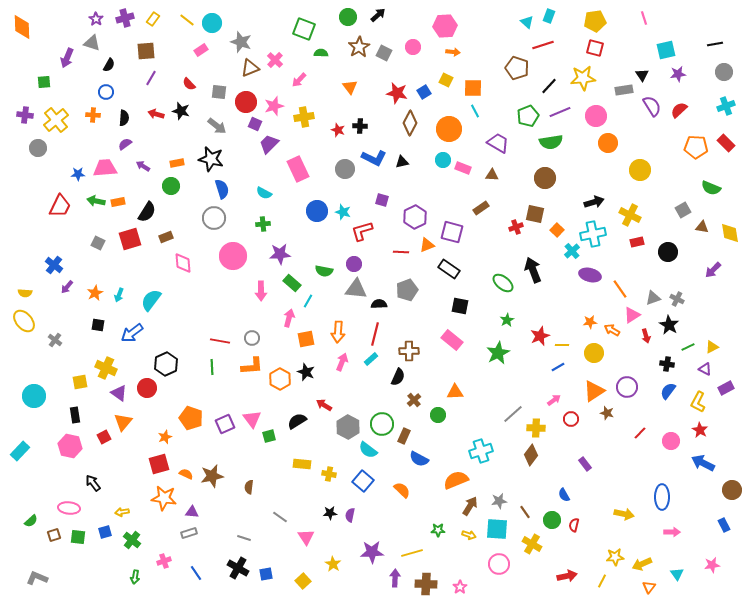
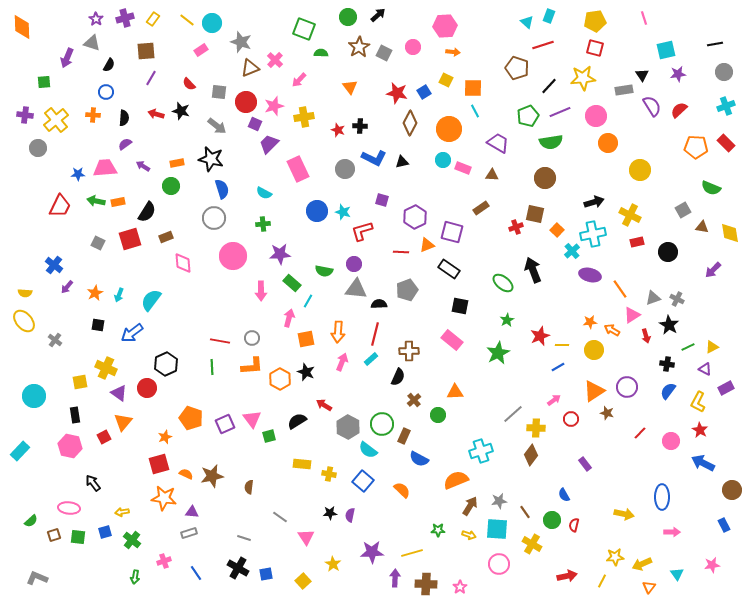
yellow circle at (594, 353): moved 3 px up
